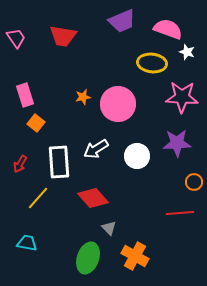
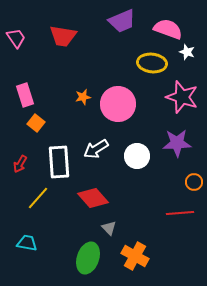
pink star: rotated 16 degrees clockwise
